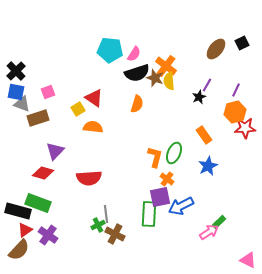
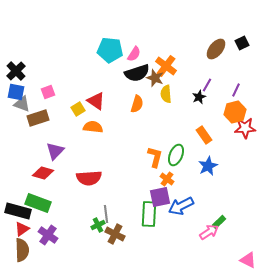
yellow semicircle at (169, 81): moved 3 px left, 13 px down
red triangle at (94, 98): moved 2 px right, 3 px down
green ellipse at (174, 153): moved 2 px right, 2 px down
red triangle at (25, 230): moved 3 px left, 1 px up
brown semicircle at (19, 250): moved 3 px right; rotated 45 degrees counterclockwise
